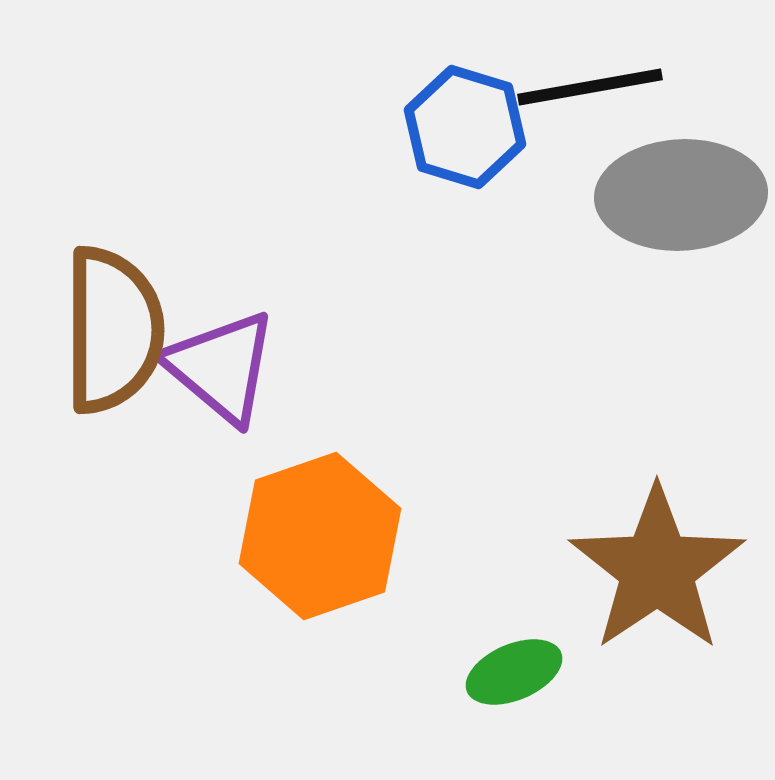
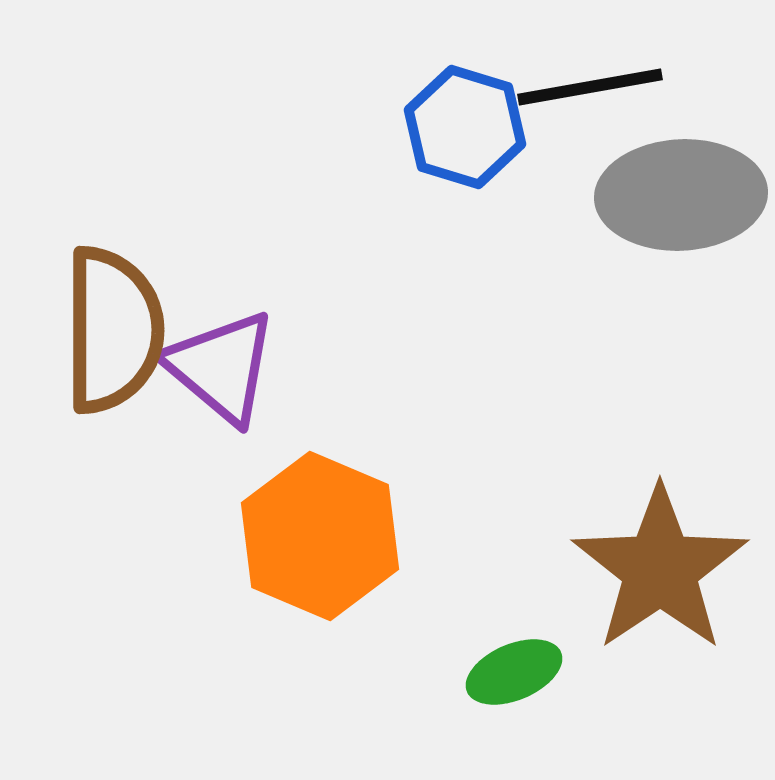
orange hexagon: rotated 18 degrees counterclockwise
brown star: moved 3 px right
